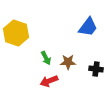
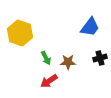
blue trapezoid: moved 2 px right
yellow hexagon: moved 4 px right
black cross: moved 4 px right, 11 px up; rotated 24 degrees counterclockwise
red arrow: rotated 12 degrees counterclockwise
